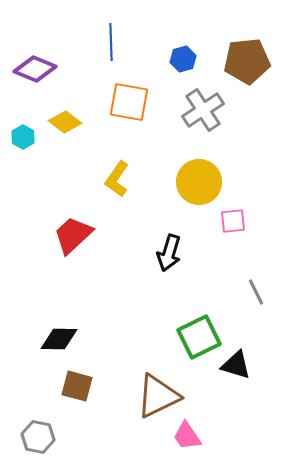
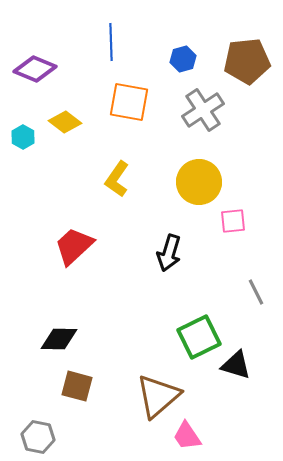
red trapezoid: moved 1 px right, 11 px down
brown triangle: rotated 15 degrees counterclockwise
